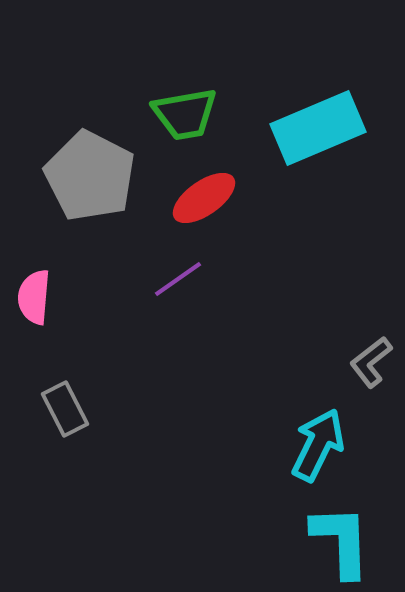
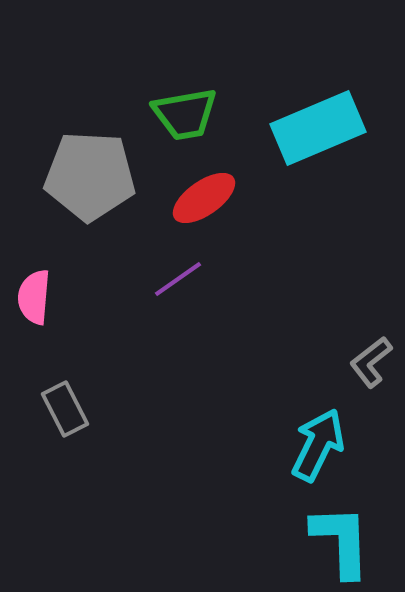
gray pentagon: rotated 24 degrees counterclockwise
